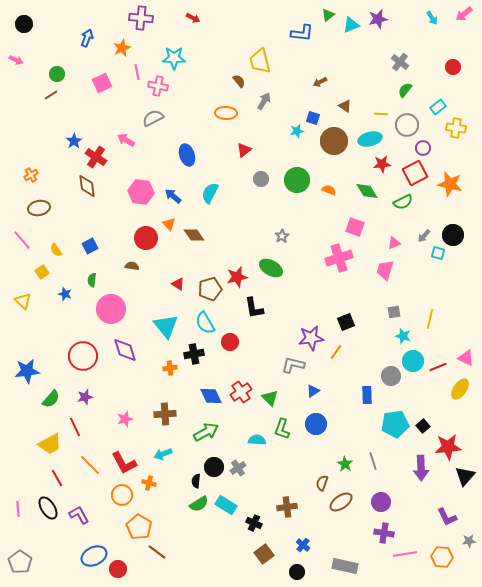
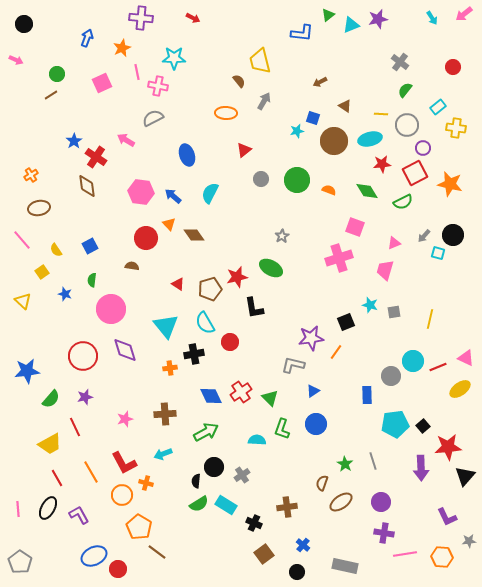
cyan star at (403, 336): moved 33 px left, 31 px up
yellow ellipse at (460, 389): rotated 20 degrees clockwise
orange line at (90, 465): moved 1 px right, 7 px down; rotated 15 degrees clockwise
gray cross at (238, 468): moved 4 px right, 7 px down
orange cross at (149, 483): moved 3 px left
black ellipse at (48, 508): rotated 60 degrees clockwise
